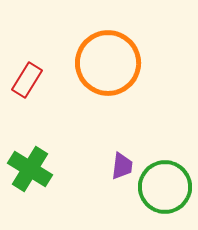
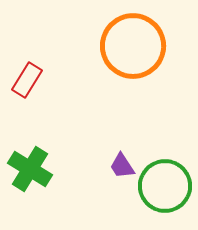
orange circle: moved 25 px right, 17 px up
purple trapezoid: rotated 140 degrees clockwise
green circle: moved 1 px up
